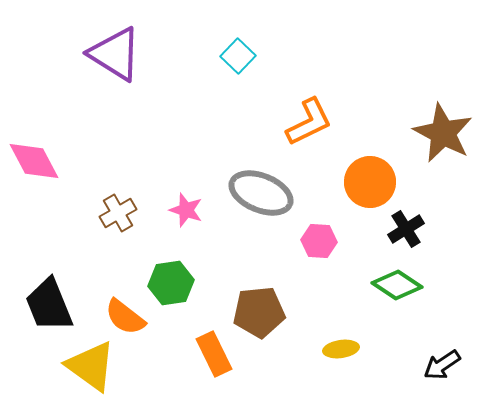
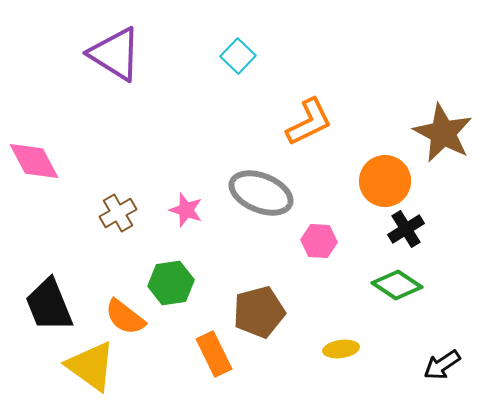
orange circle: moved 15 px right, 1 px up
brown pentagon: rotated 9 degrees counterclockwise
